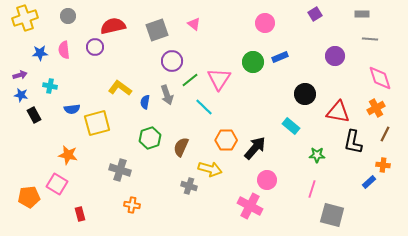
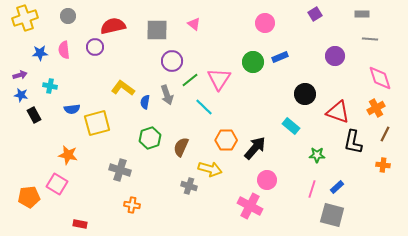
gray square at (157, 30): rotated 20 degrees clockwise
yellow L-shape at (120, 88): moved 3 px right
red triangle at (338, 112): rotated 10 degrees clockwise
blue rectangle at (369, 182): moved 32 px left, 5 px down
red rectangle at (80, 214): moved 10 px down; rotated 64 degrees counterclockwise
